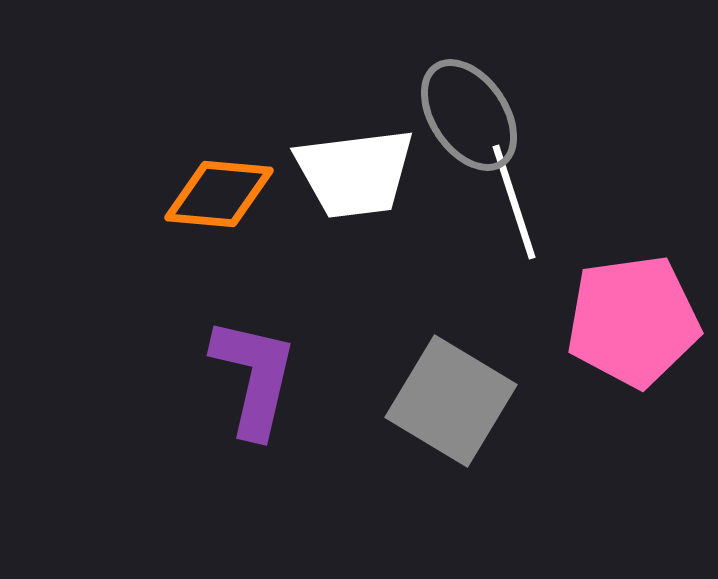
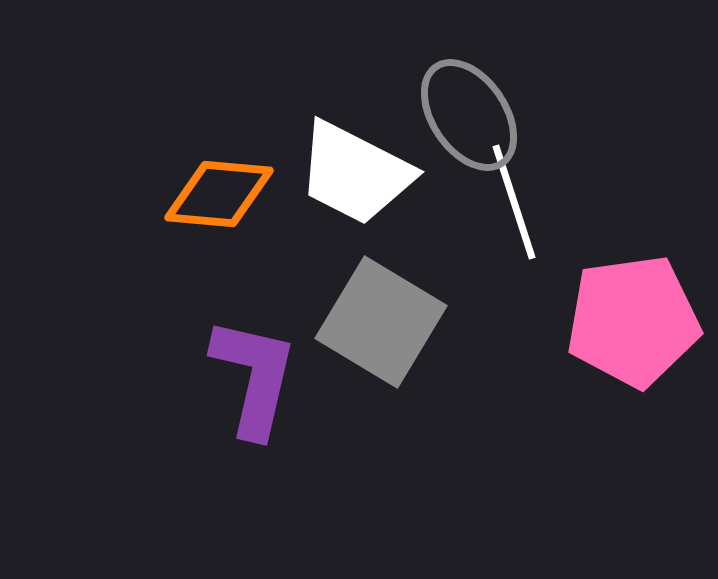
white trapezoid: rotated 34 degrees clockwise
gray square: moved 70 px left, 79 px up
